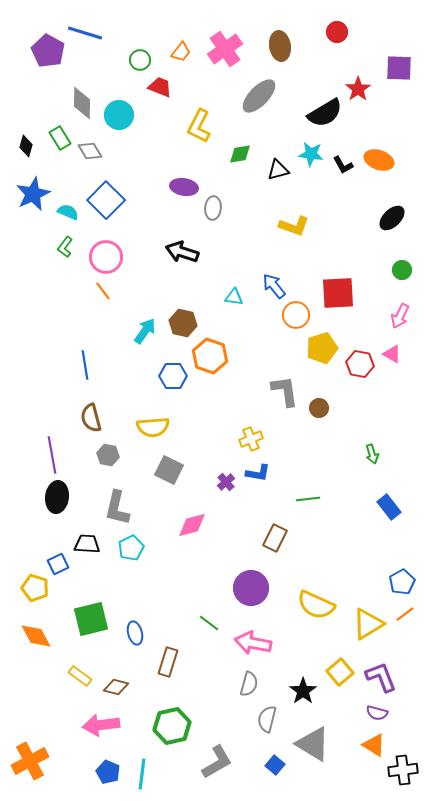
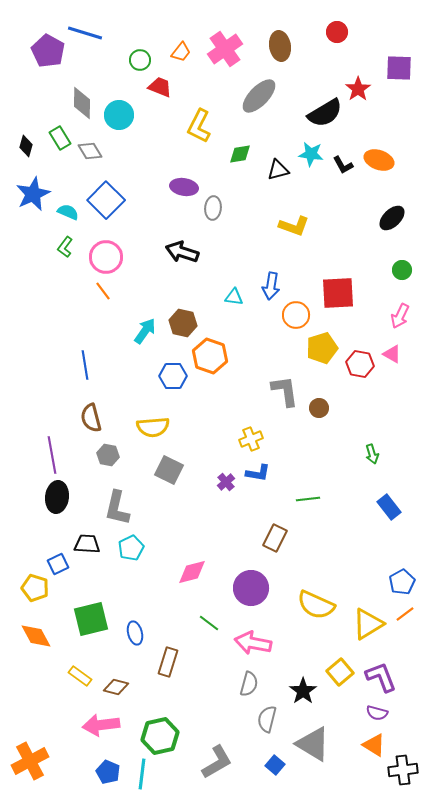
blue arrow at (274, 286): moved 3 px left; rotated 132 degrees counterclockwise
pink diamond at (192, 525): moved 47 px down
green hexagon at (172, 726): moved 12 px left, 10 px down
